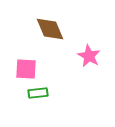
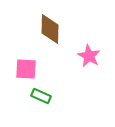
brown diamond: rotated 24 degrees clockwise
green rectangle: moved 3 px right, 3 px down; rotated 30 degrees clockwise
